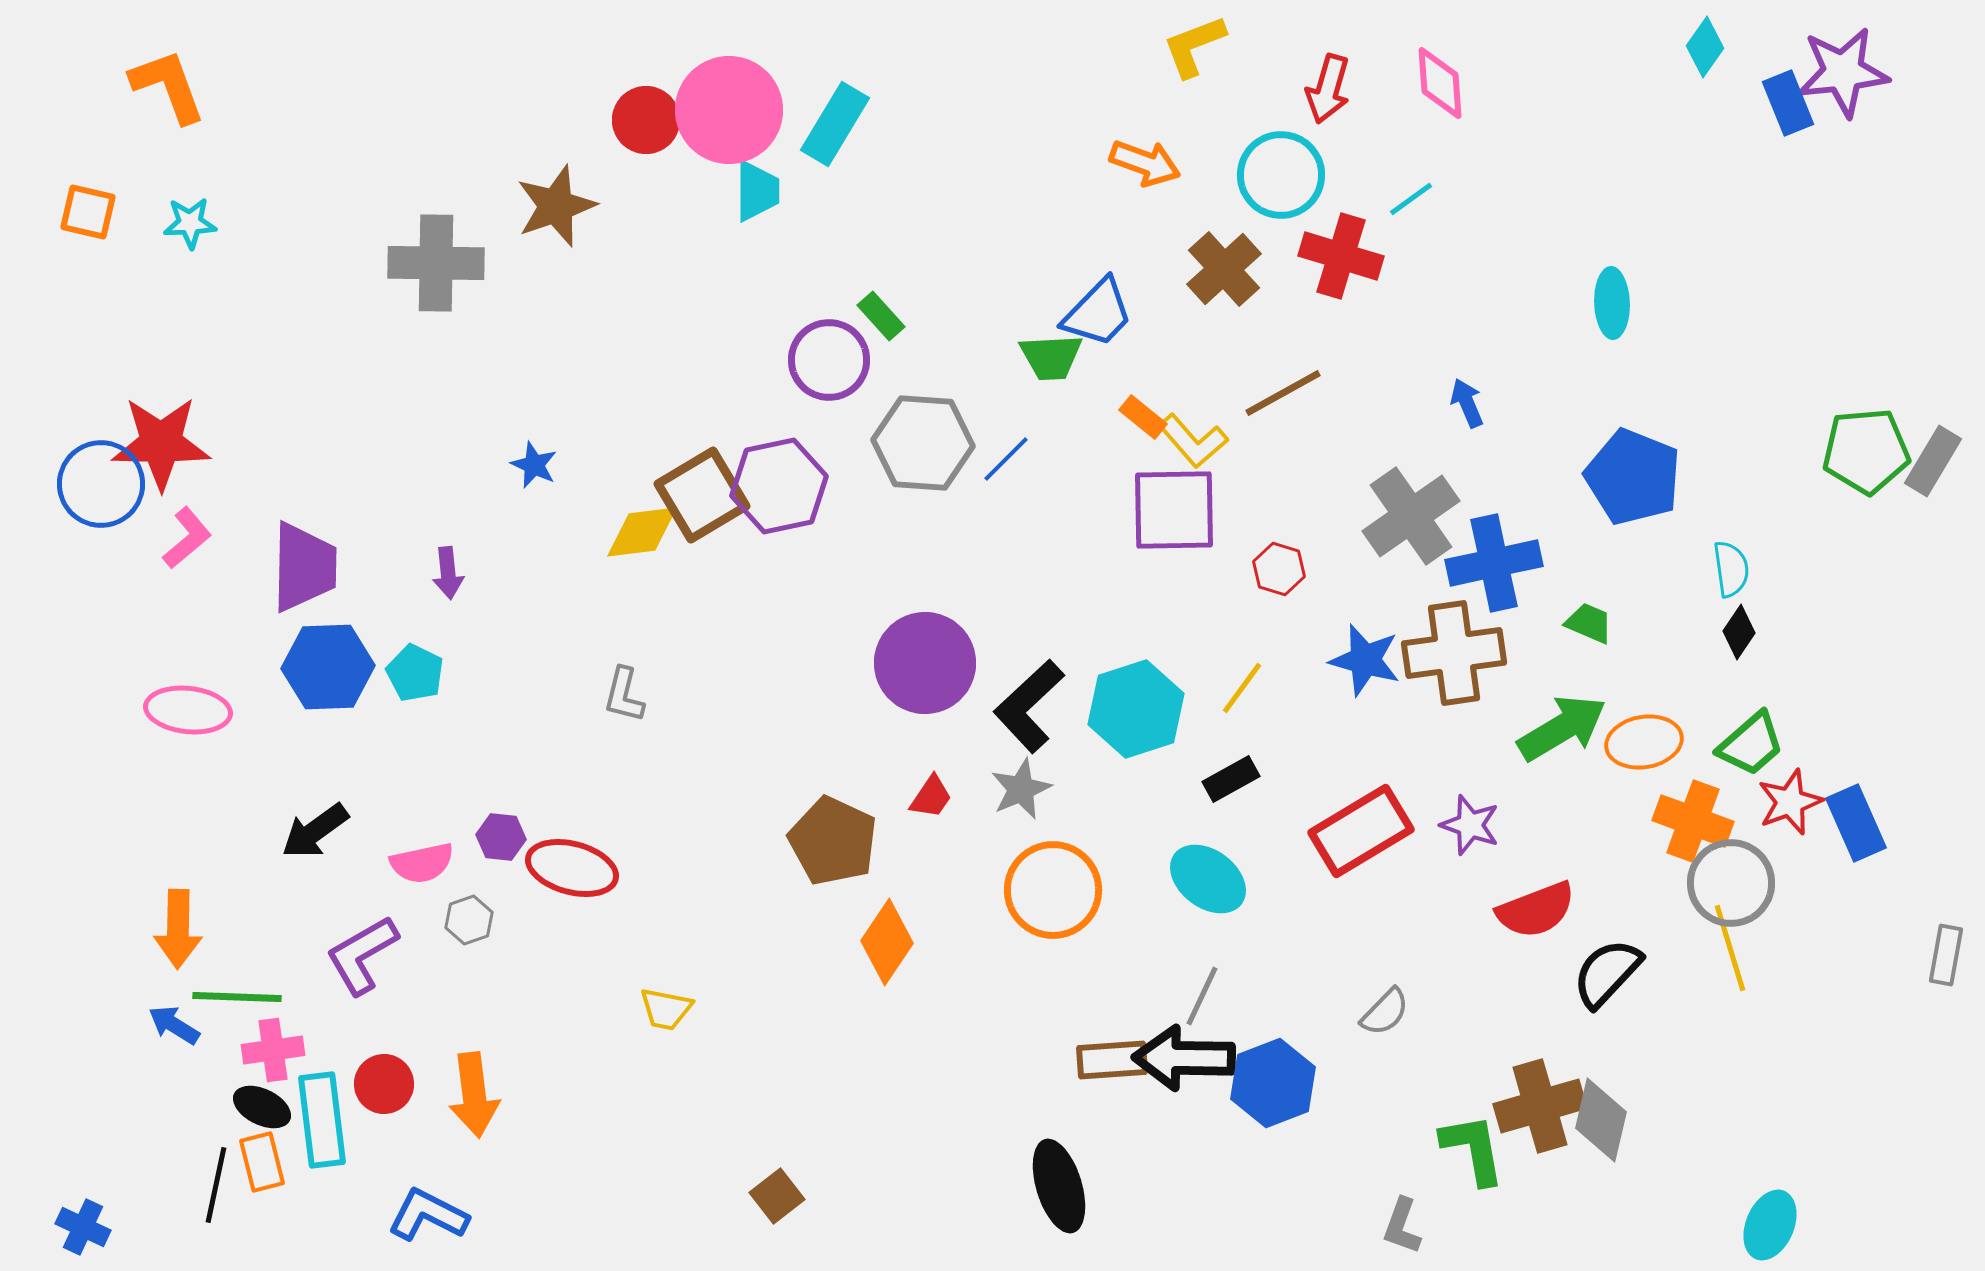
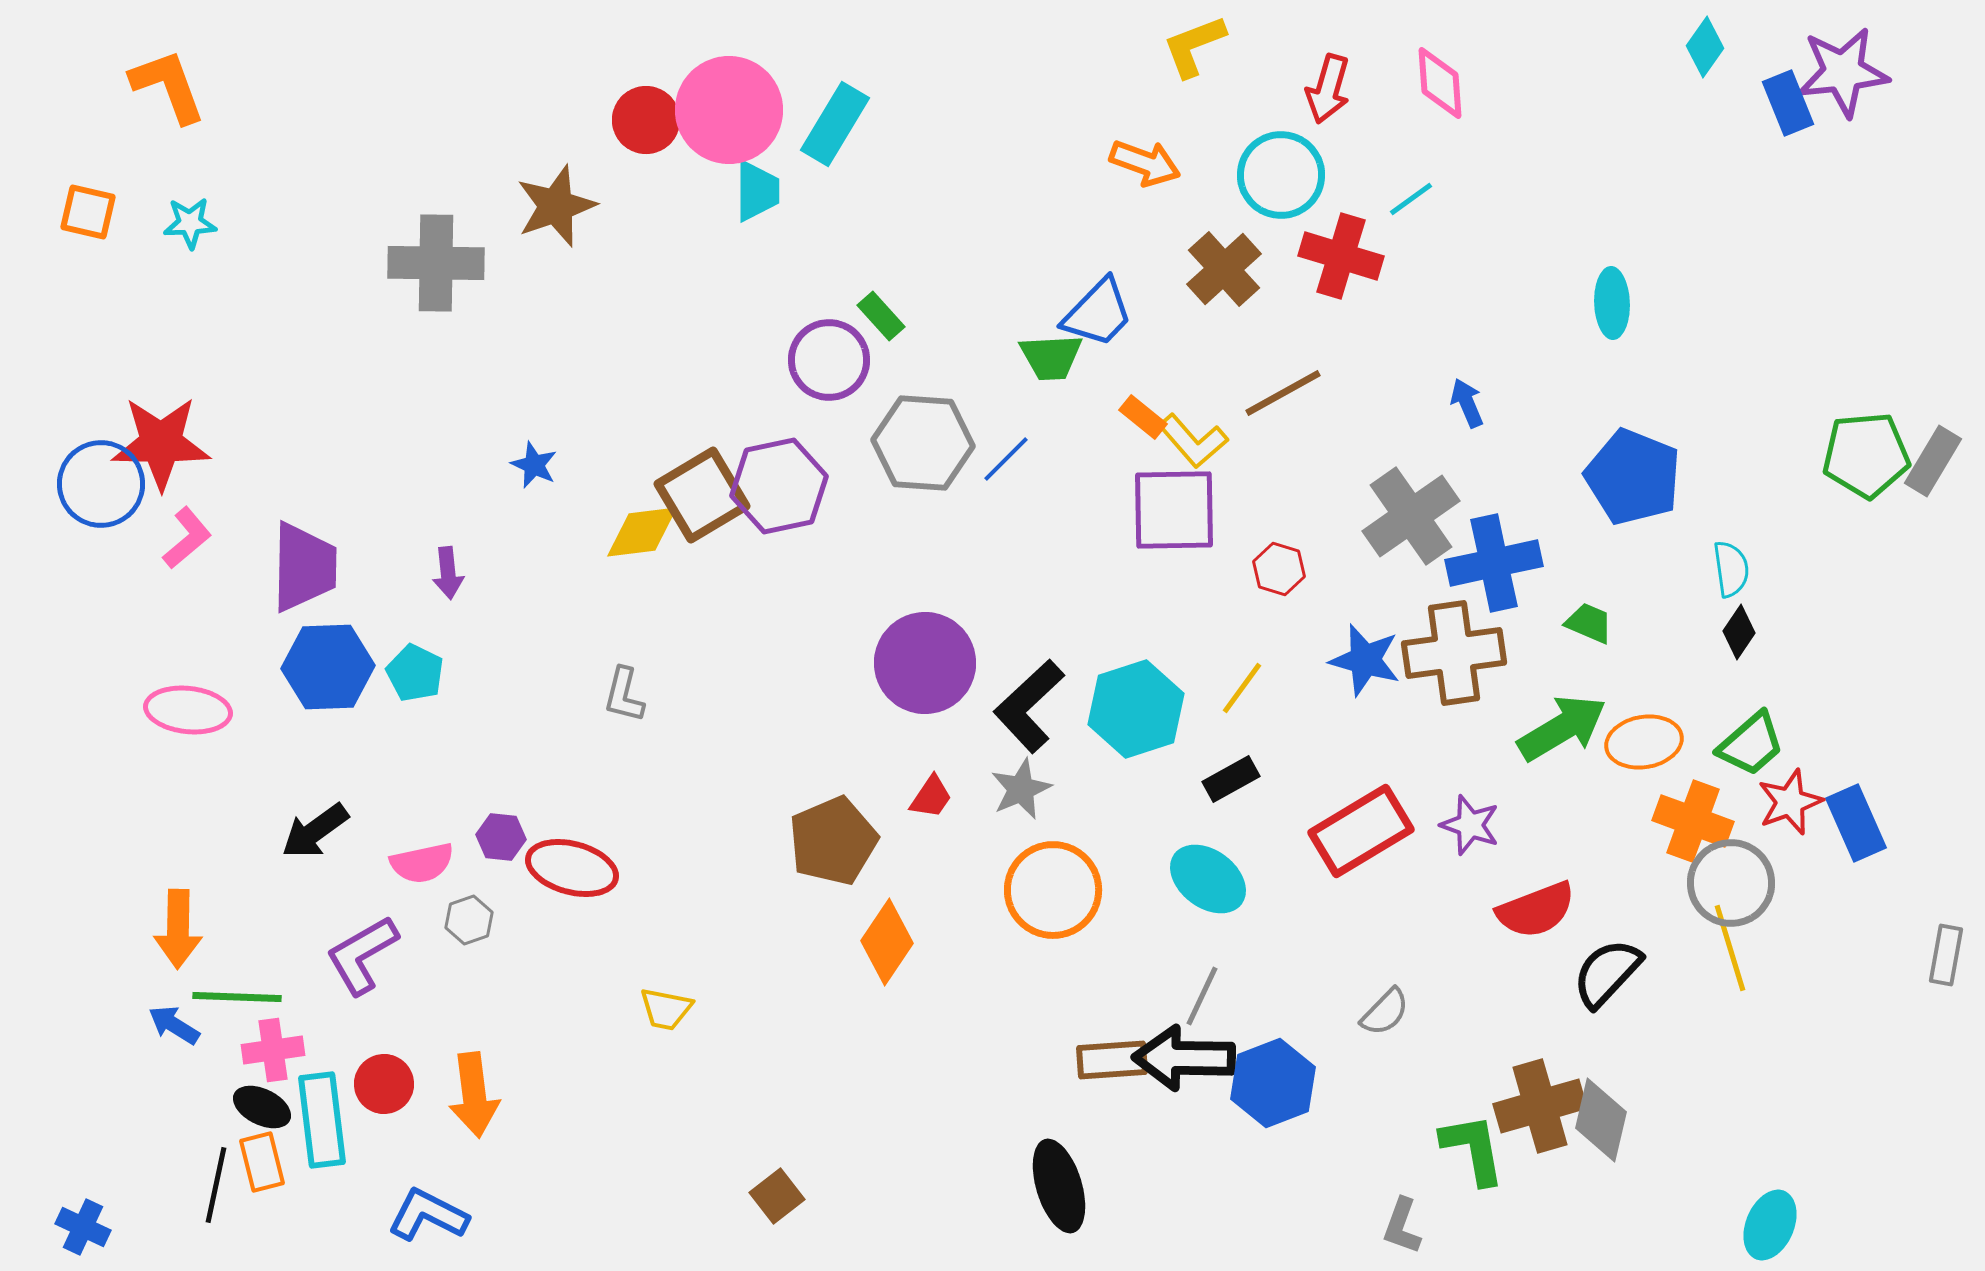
green pentagon at (1866, 451): moved 4 px down
brown pentagon at (833, 841): rotated 24 degrees clockwise
